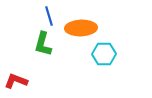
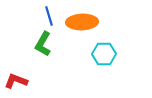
orange ellipse: moved 1 px right, 6 px up
green L-shape: rotated 15 degrees clockwise
